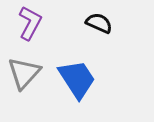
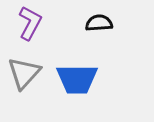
black semicircle: rotated 28 degrees counterclockwise
blue trapezoid: rotated 123 degrees clockwise
